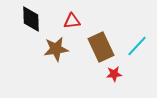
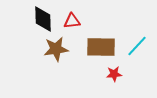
black diamond: moved 12 px right
brown rectangle: rotated 64 degrees counterclockwise
